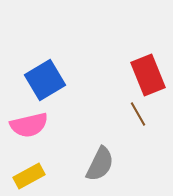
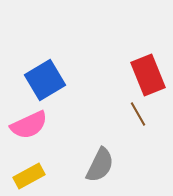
pink semicircle: rotated 12 degrees counterclockwise
gray semicircle: moved 1 px down
